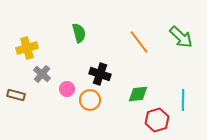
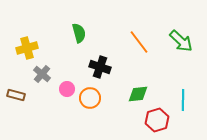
green arrow: moved 4 px down
black cross: moved 7 px up
orange circle: moved 2 px up
